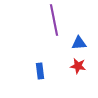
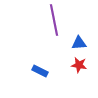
red star: moved 1 px right, 1 px up
blue rectangle: rotated 56 degrees counterclockwise
